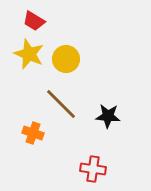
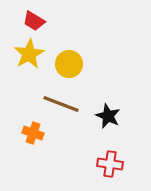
yellow star: rotated 20 degrees clockwise
yellow circle: moved 3 px right, 5 px down
brown line: rotated 24 degrees counterclockwise
black star: rotated 20 degrees clockwise
red cross: moved 17 px right, 5 px up
